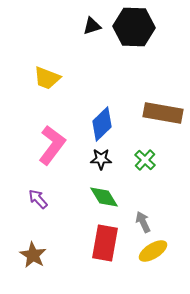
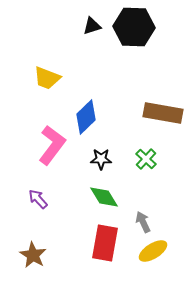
blue diamond: moved 16 px left, 7 px up
green cross: moved 1 px right, 1 px up
